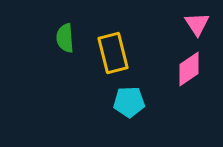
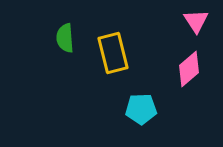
pink triangle: moved 1 px left, 3 px up
pink diamond: rotated 6 degrees counterclockwise
cyan pentagon: moved 12 px right, 7 px down
